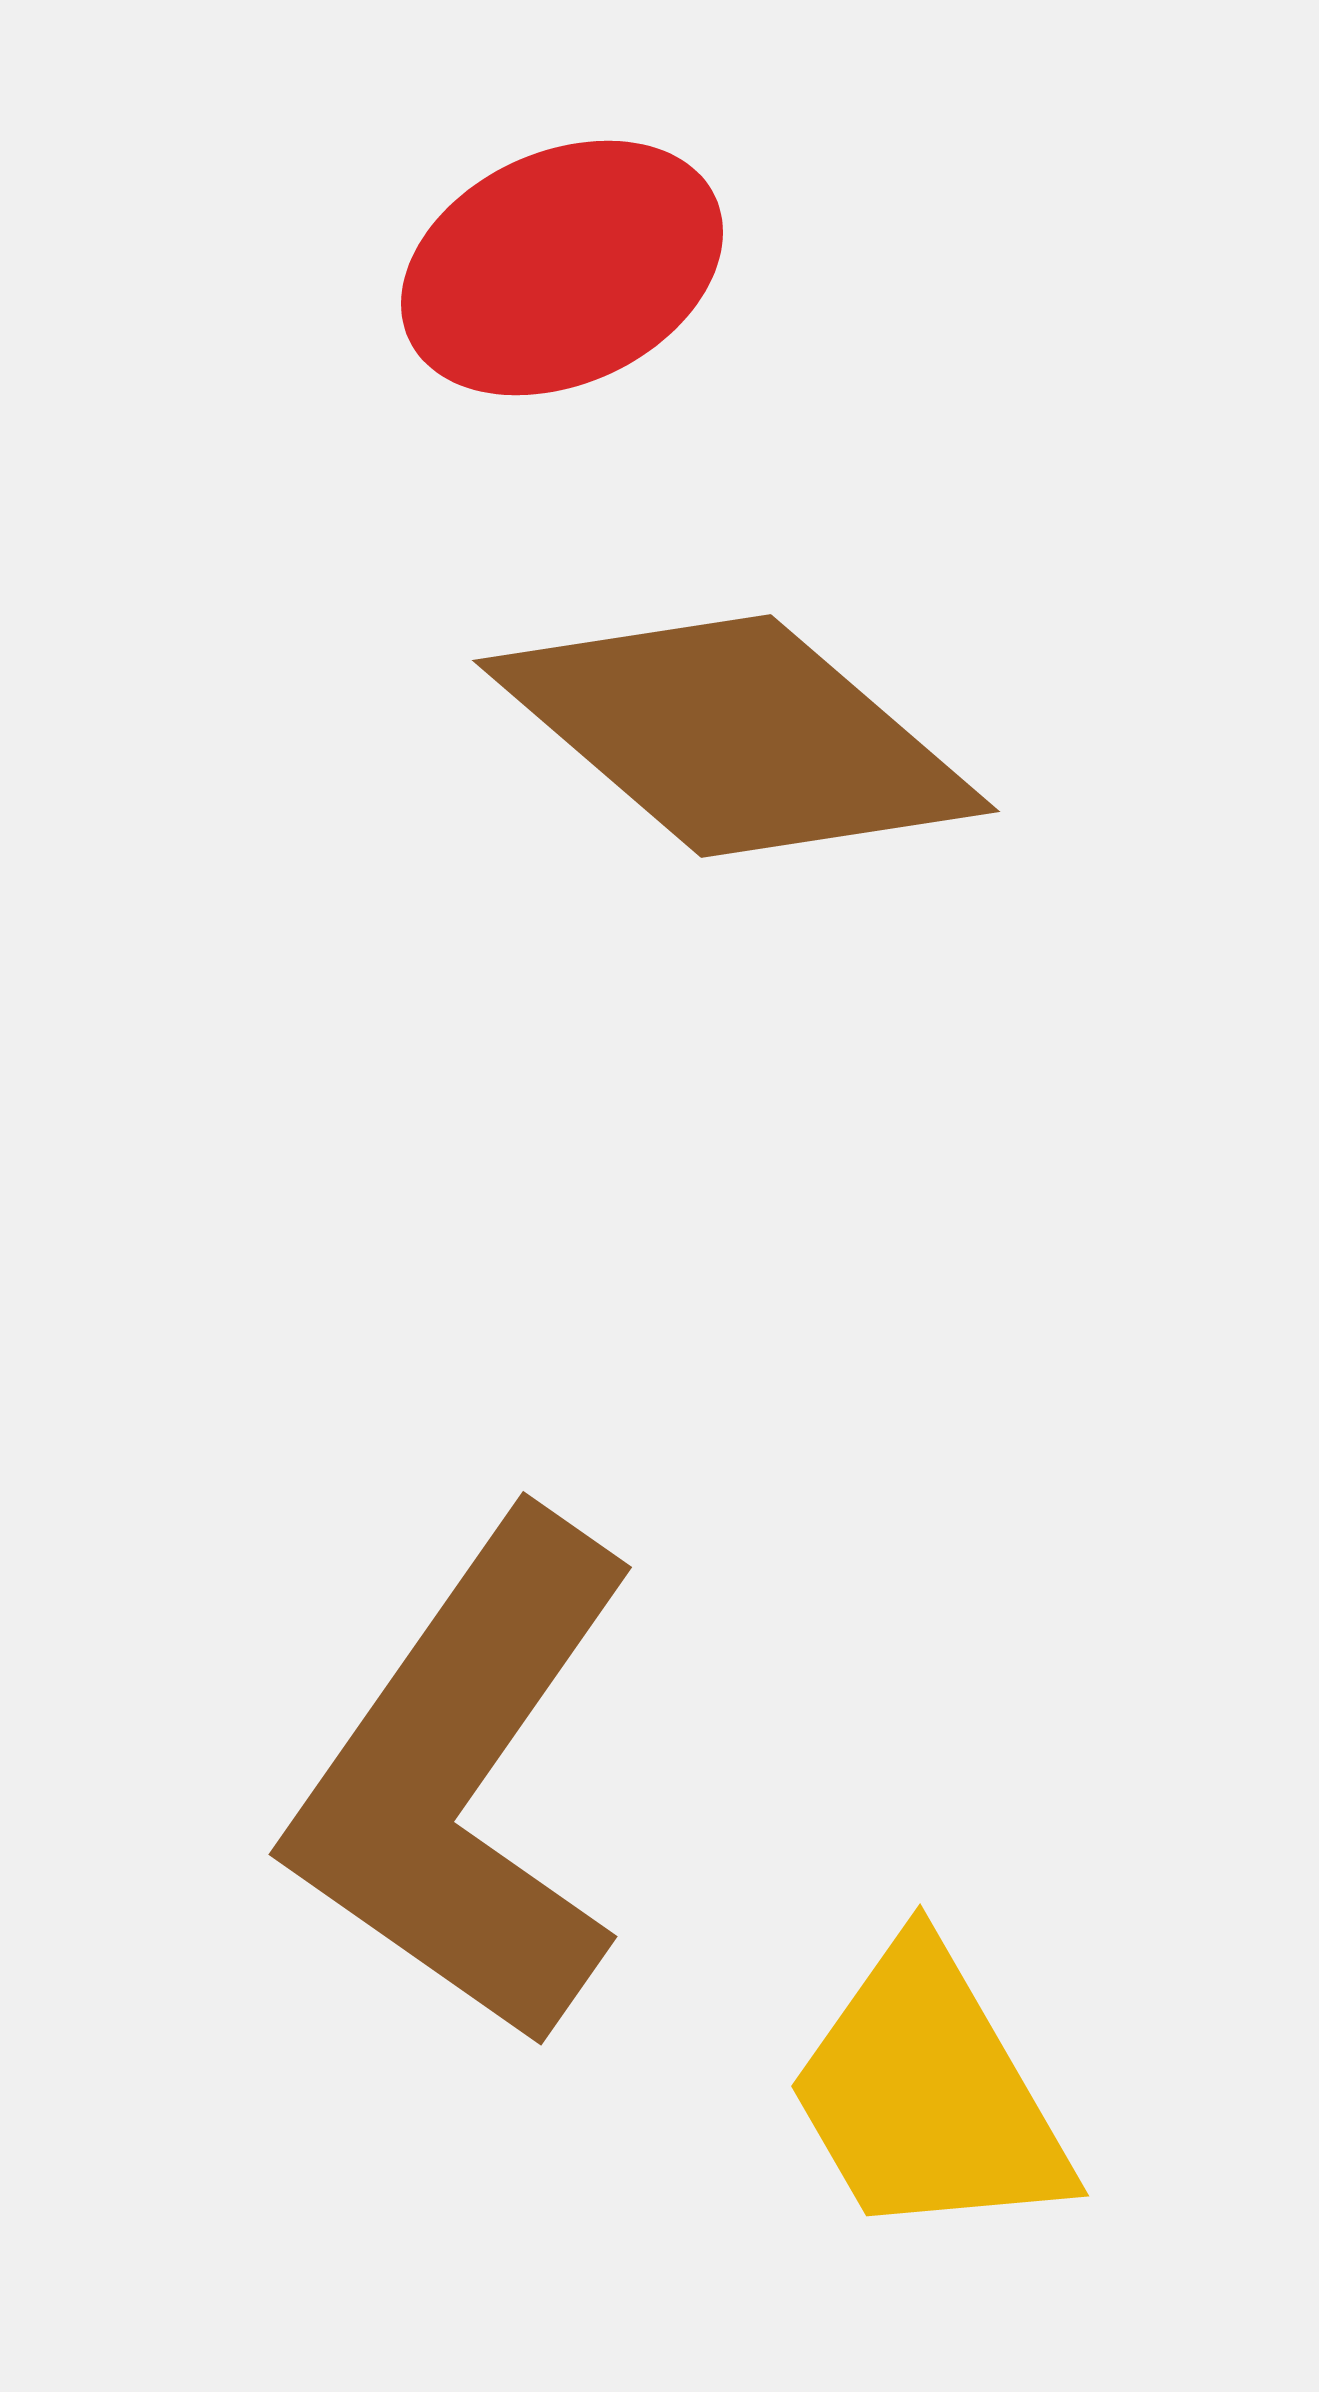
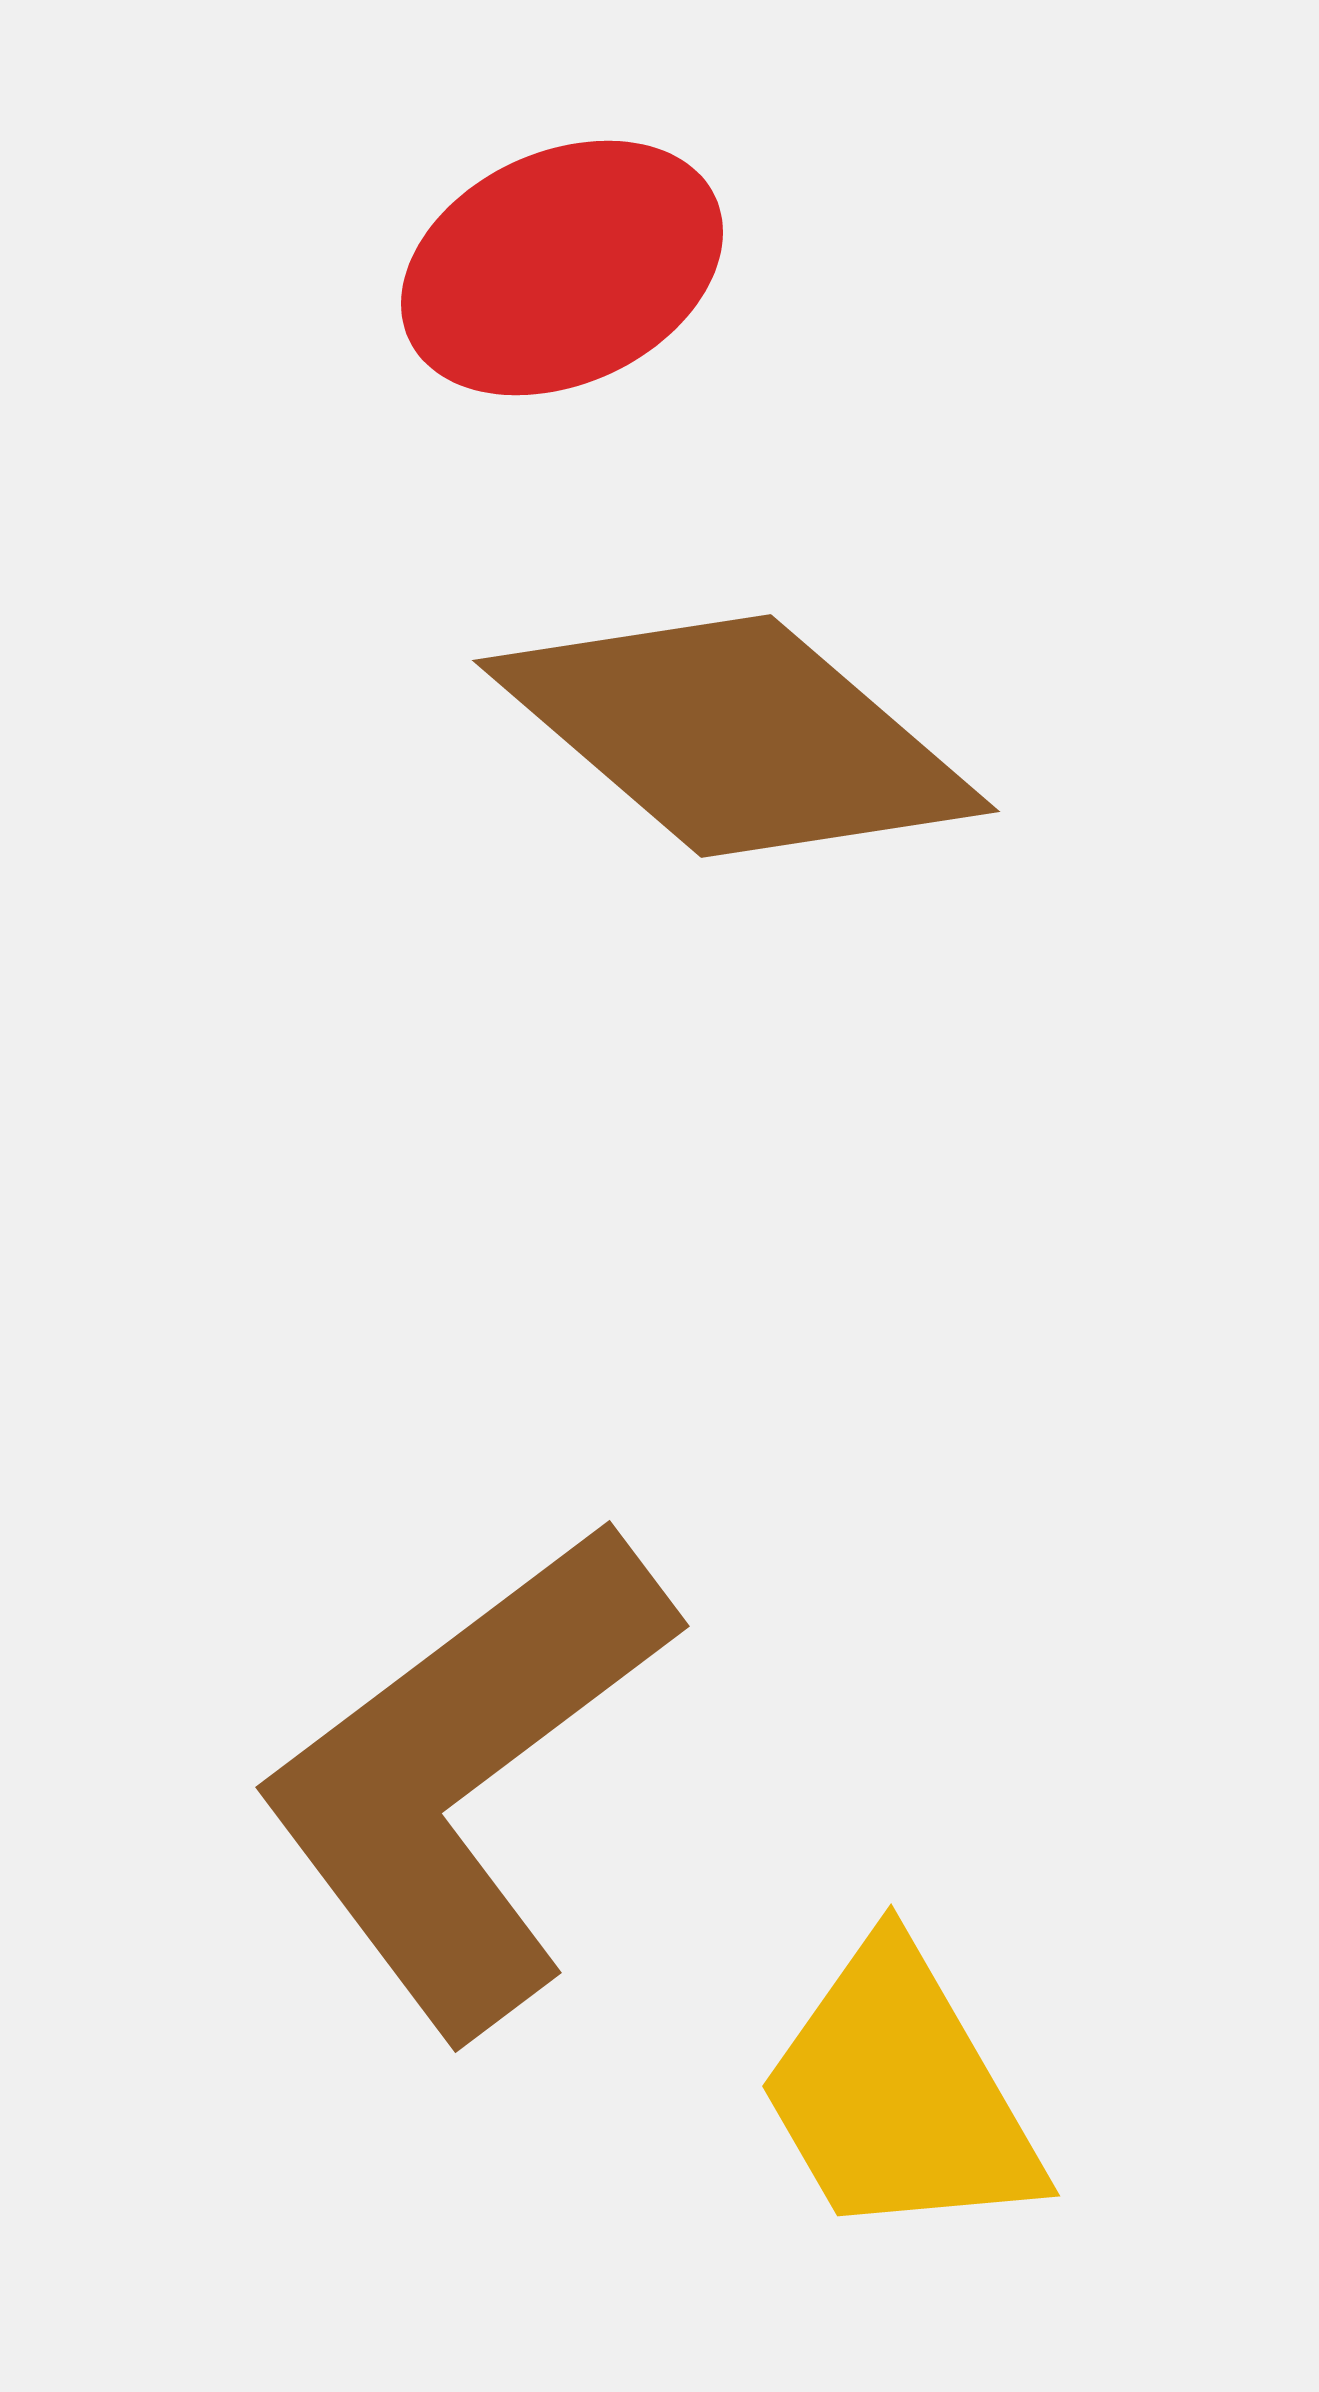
brown L-shape: moved 3 px up; rotated 18 degrees clockwise
yellow trapezoid: moved 29 px left
